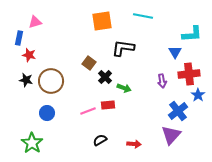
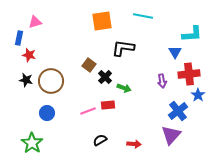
brown square: moved 2 px down
